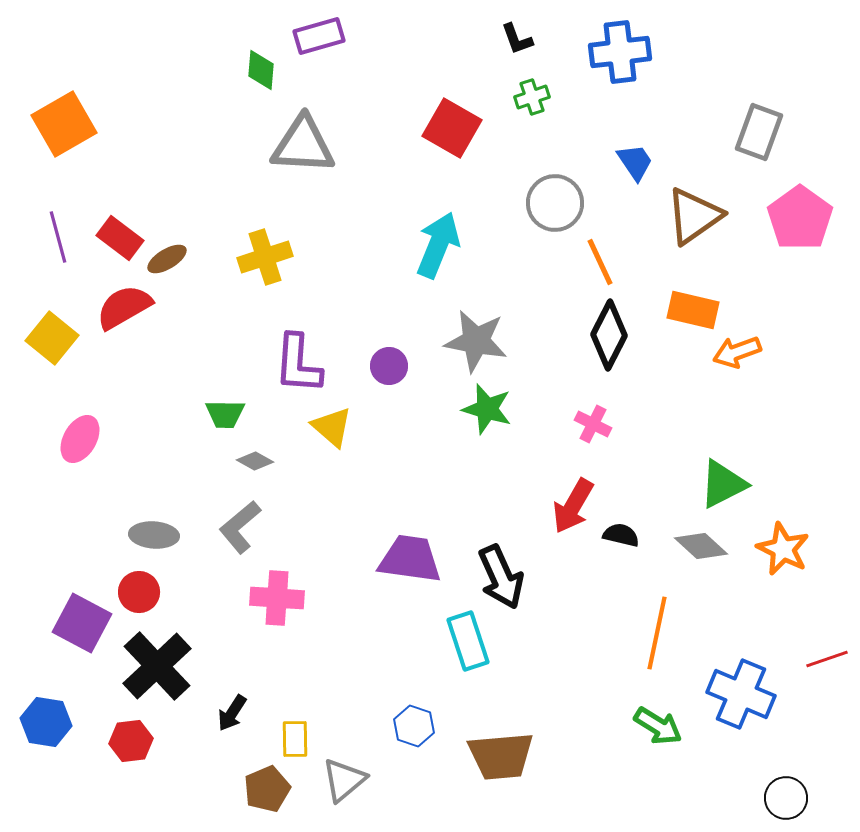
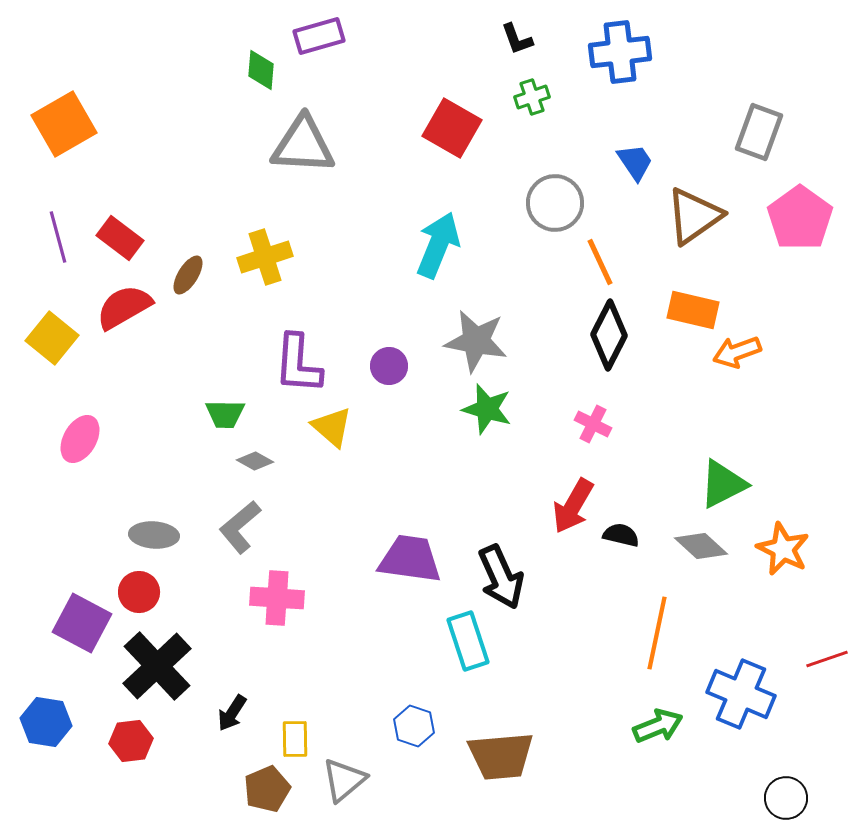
brown ellipse at (167, 259): moved 21 px right, 16 px down; rotated 27 degrees counterclockwise
green arrow at (658, 726): rotated 54 degrees counterclockwise
